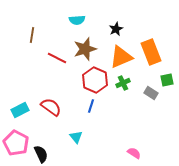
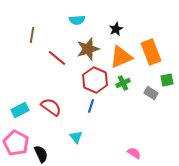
brown star: moved 3 px right
red line: rotated 12 degrees clockwise
